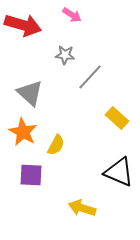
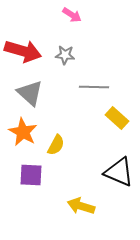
red arrow: moved 26 px down
gray line: moved 4 px right, 10 px down; rotated 48 degrees clockwise
yellow arrow: moved 1 px left, 2 px up
